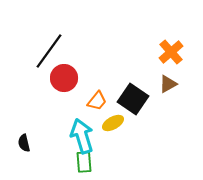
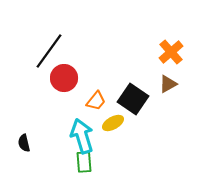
orange trapezoid: moved 1 px left
